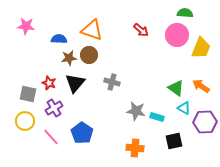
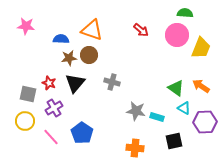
blue semicircle: moved 2 px right
